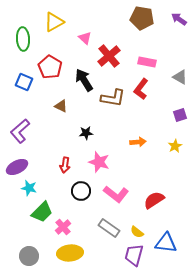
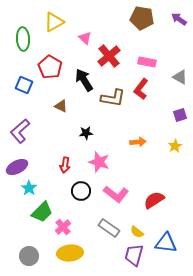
blue square: moved 3 px down
cyan star: rotated 21 degrees clockwise
